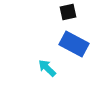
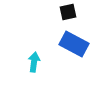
cyan arrow: moved 13 px left, 6 px up; rotated 54 degrees clockwise
